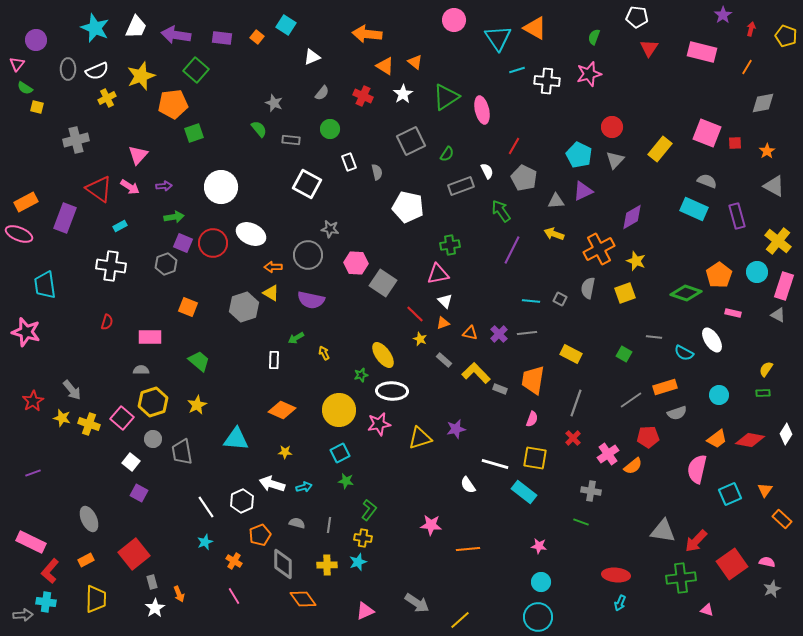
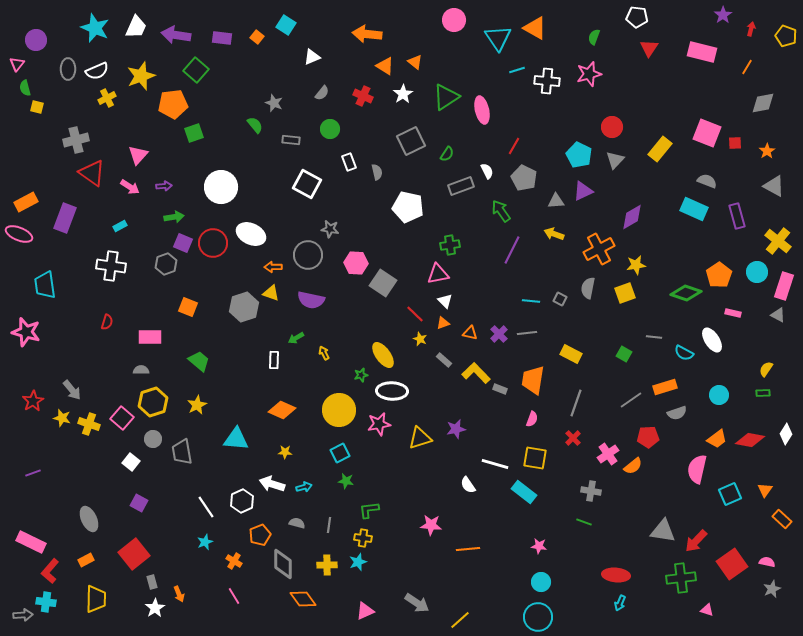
green semicircle at (25, 88): rotated 42 degrees clockwise
green semicircle at (259, 129): moved 4 px left, 4 px up
red triangle at (99, 189): moved 7 px left, 16 px up
yellow star at (636, 261): moved 4 px down; rotated 30 degrees counterclockwise
yellow triangle at (271, 293): rotated 12 degrees counterclockwise
purple square at (139, 493): moved 10 px down
green L-shape at (369, 510): rotated 135 degrees counterclockwise
green line at (581, 522): moved 3 px right
